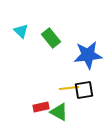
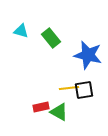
cyan triangle: rotated 28 degrees counterclockwise
blue star: rotated 20 degrees clockwise
